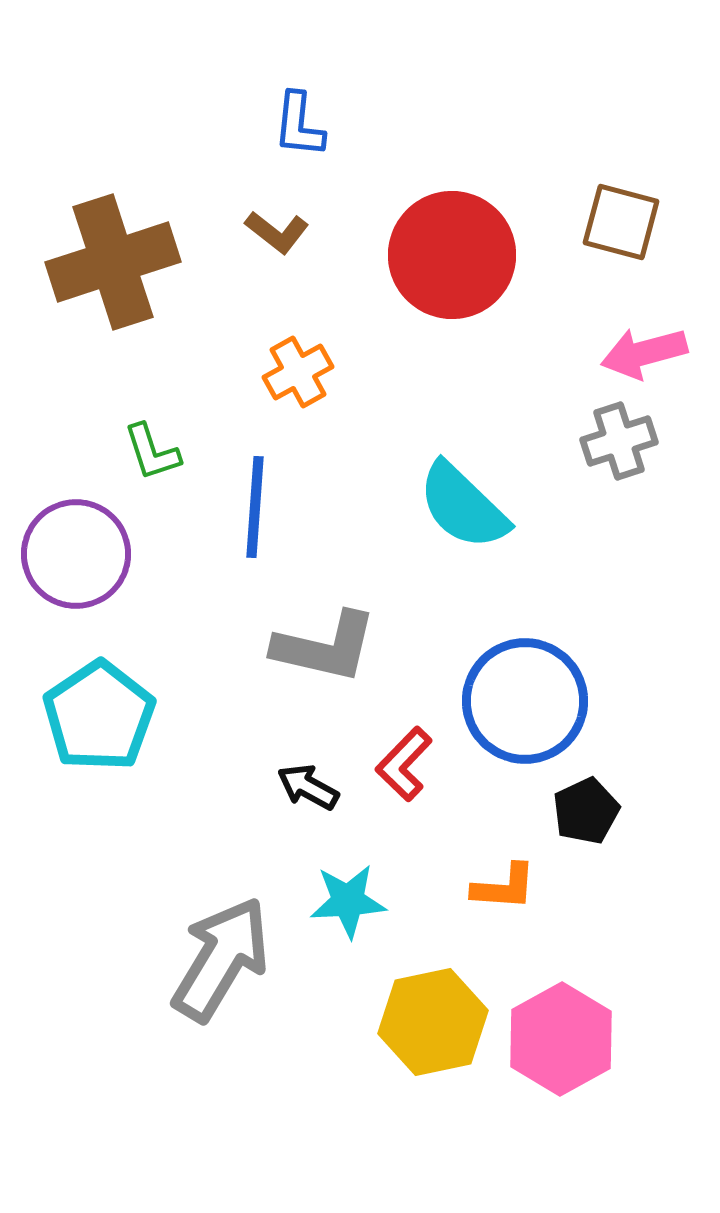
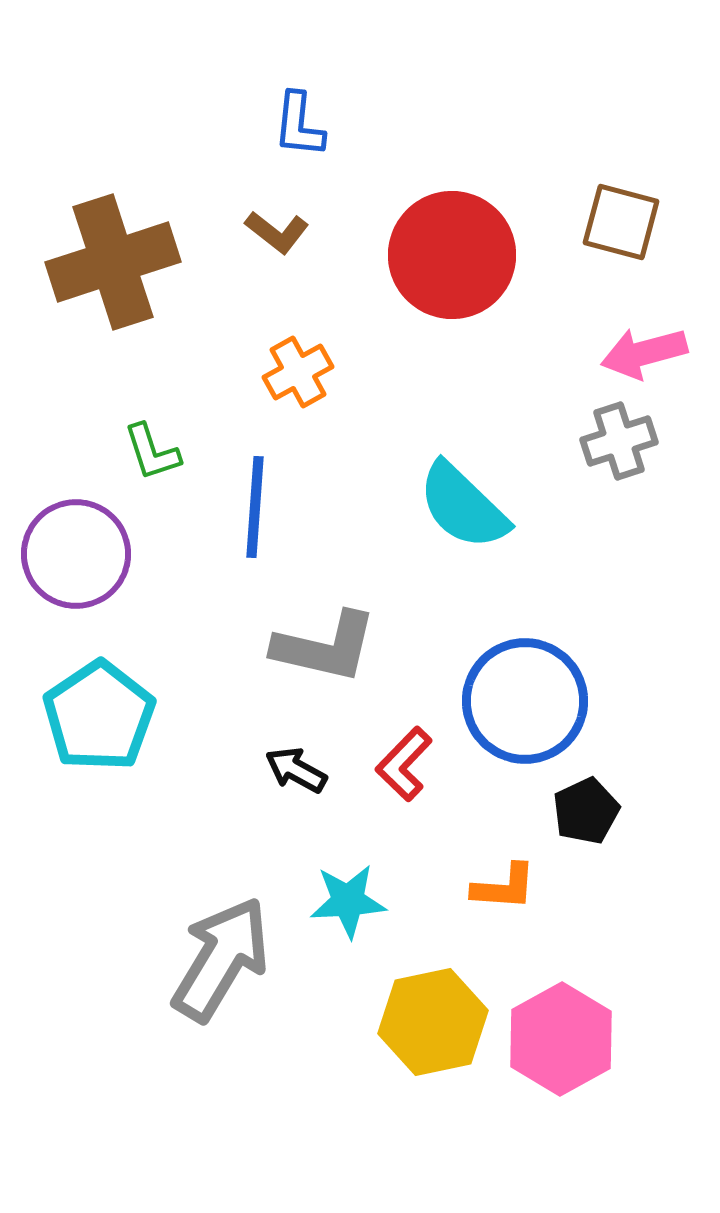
black arrow: moved 12 px left, 17 px up
